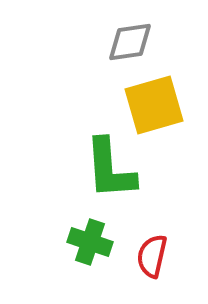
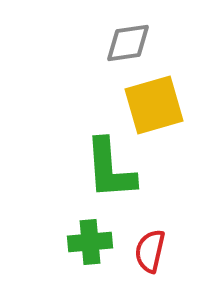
gray diamond: moved 2 px left, 1 px down
green cross: rotated 24 degrees counterclockwise
red semicircle: moved 2 px left, 5 px up
